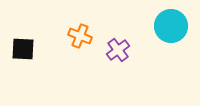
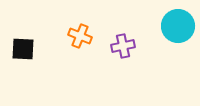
cyan circle: moved 7 px right
purple cross: moved 5 px right, 4 px up; rotated 25 degrees clockwise
